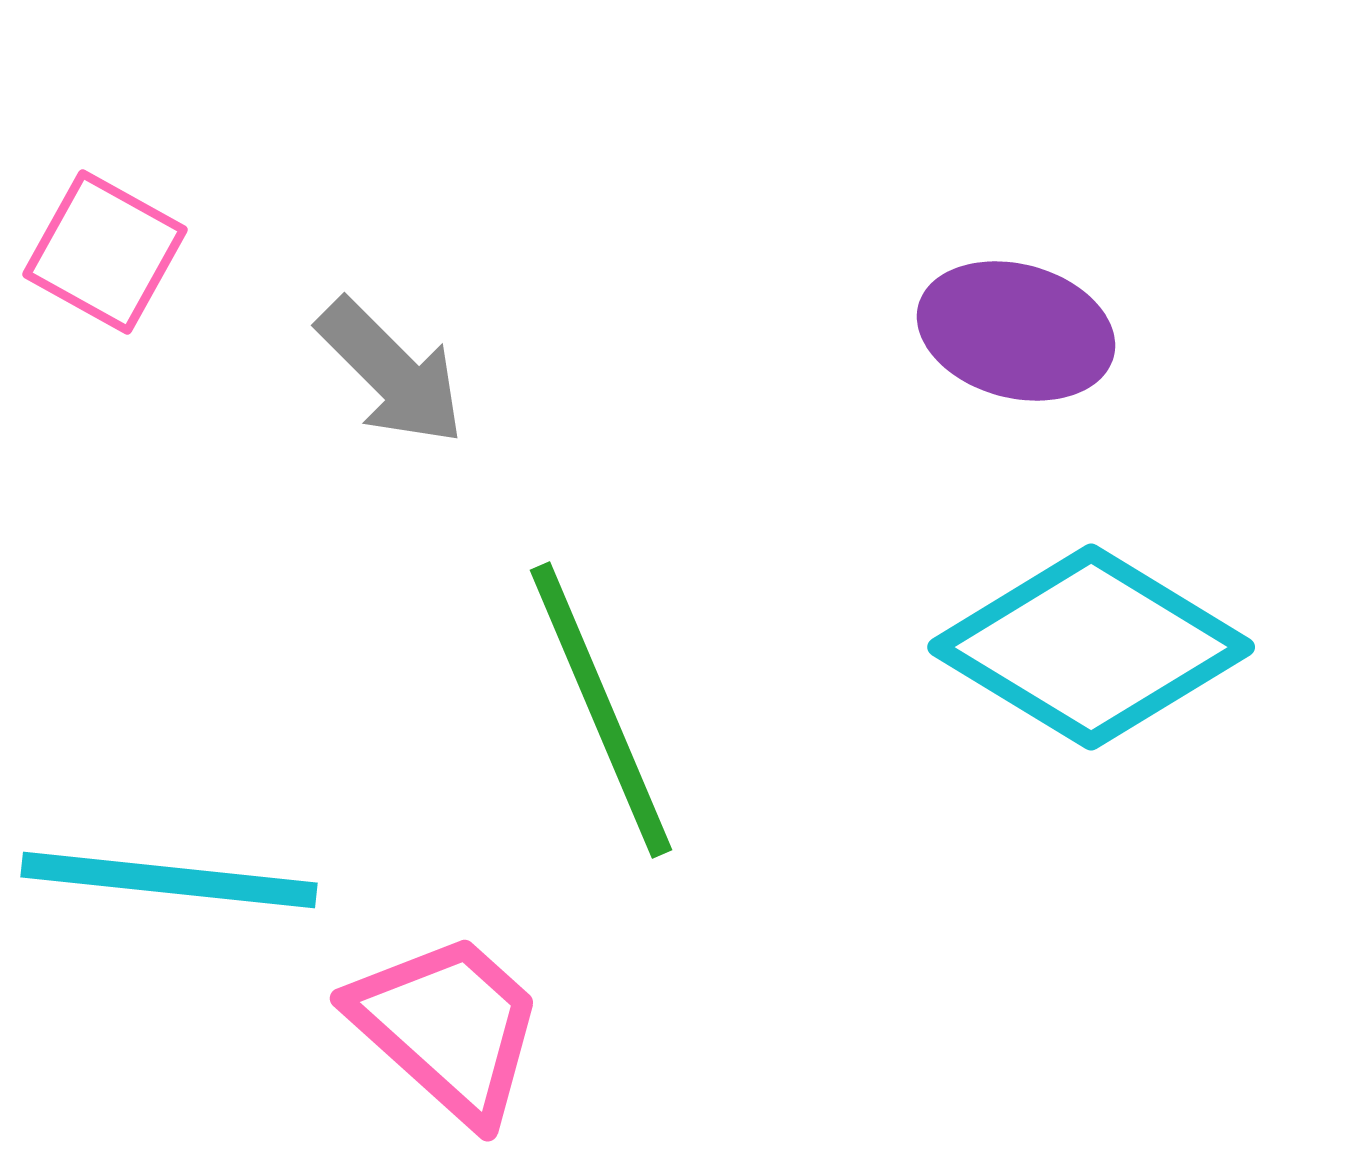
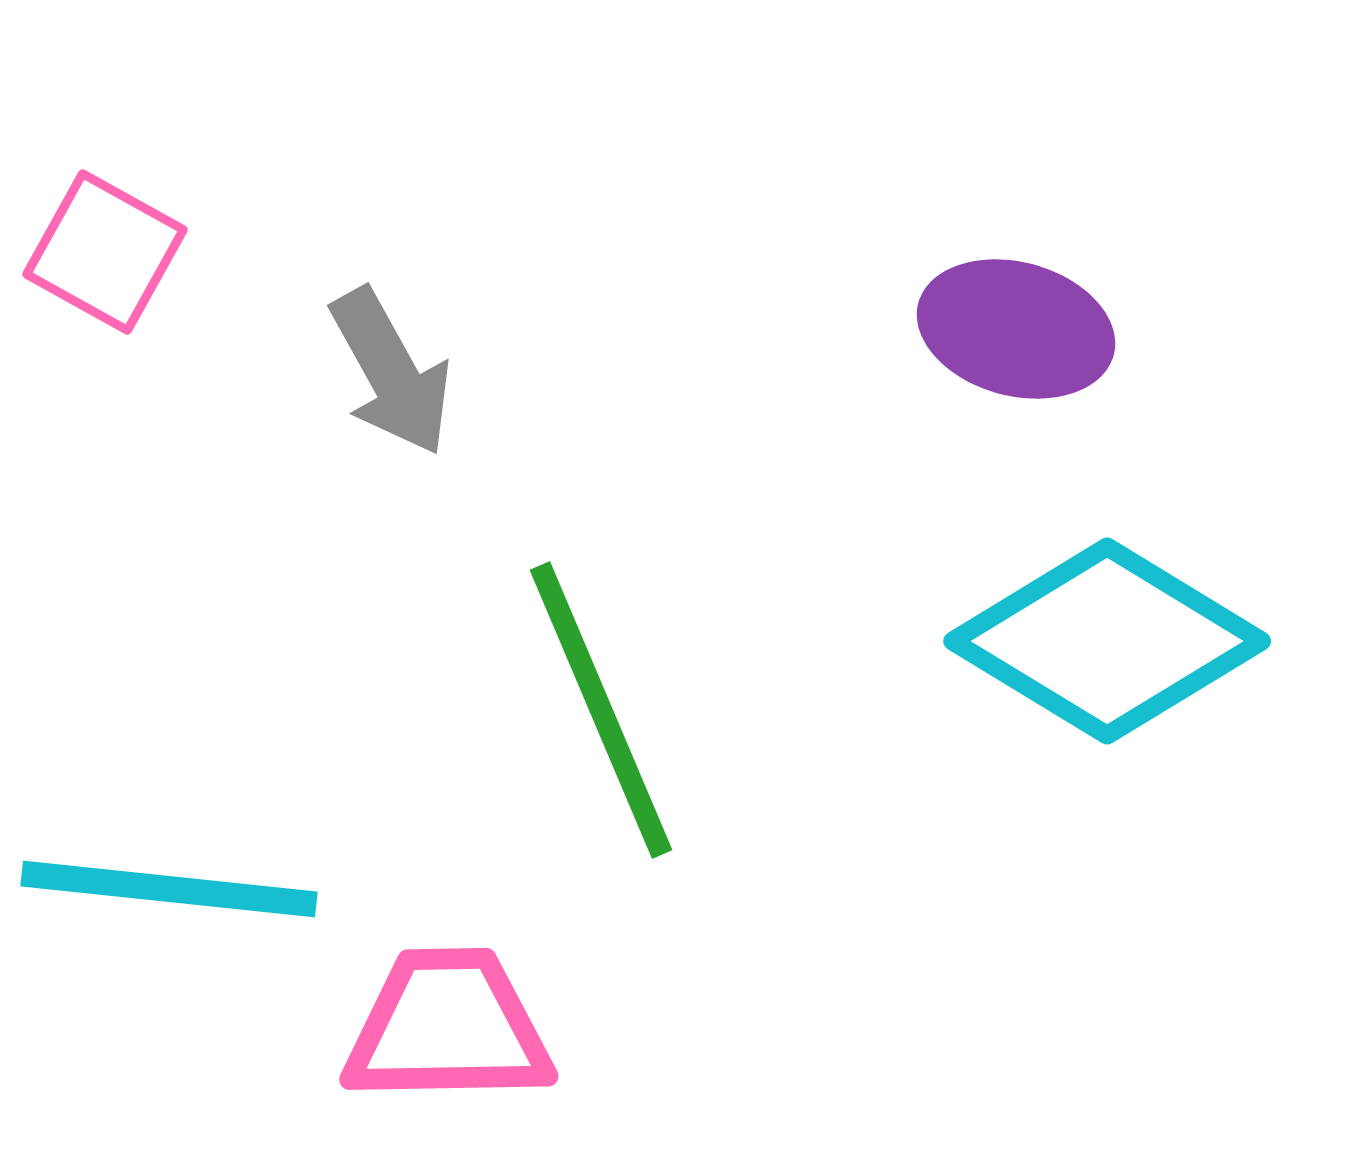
purple ellipse: moved 2 px up
gray arrow: rotated 16 degrees clockwise
cyan diamond: moved 16 px right, 6 px up
cyan line: moved 9 px down
pink trapezoid: rotated 43 degrees counterclockwise
